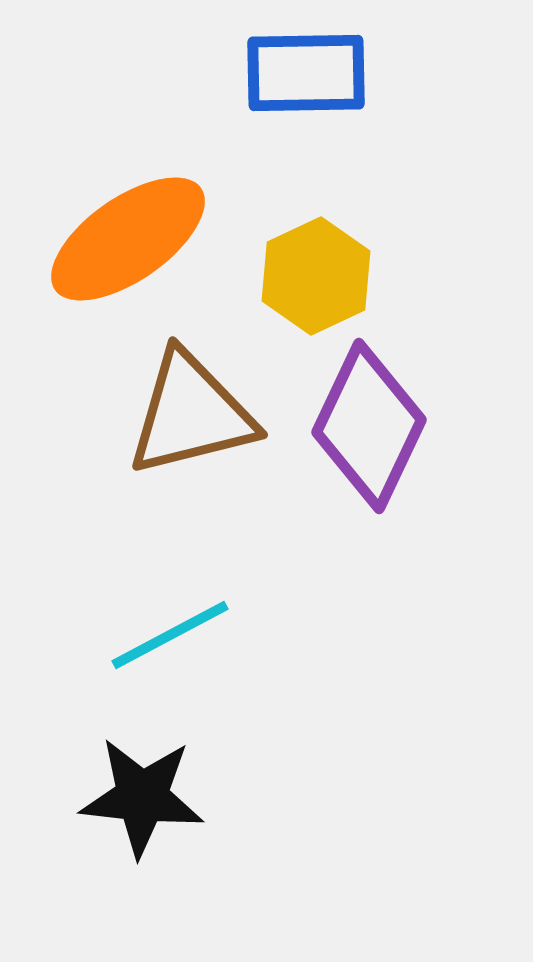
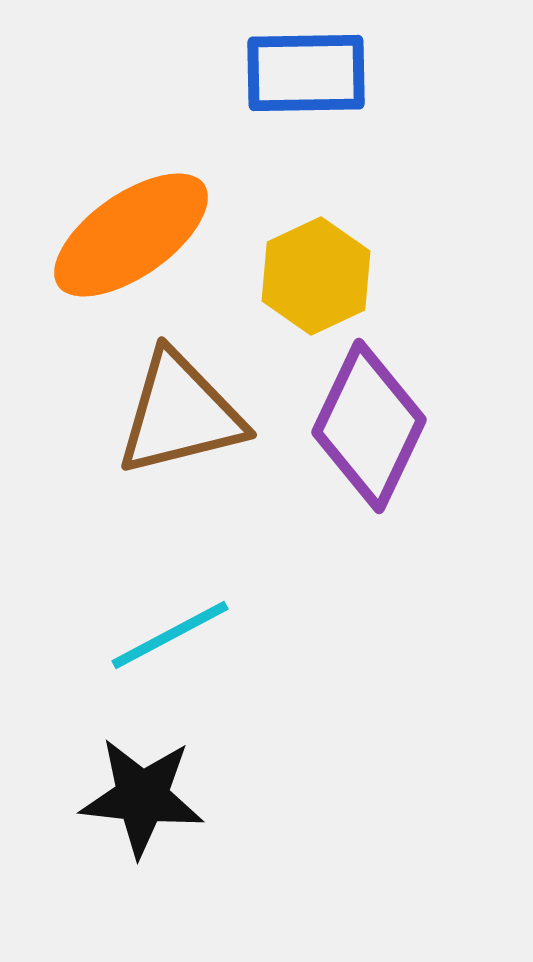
orange ellipse: moved 3 px right, 4 px up
brown triangle: moved 11 px left
